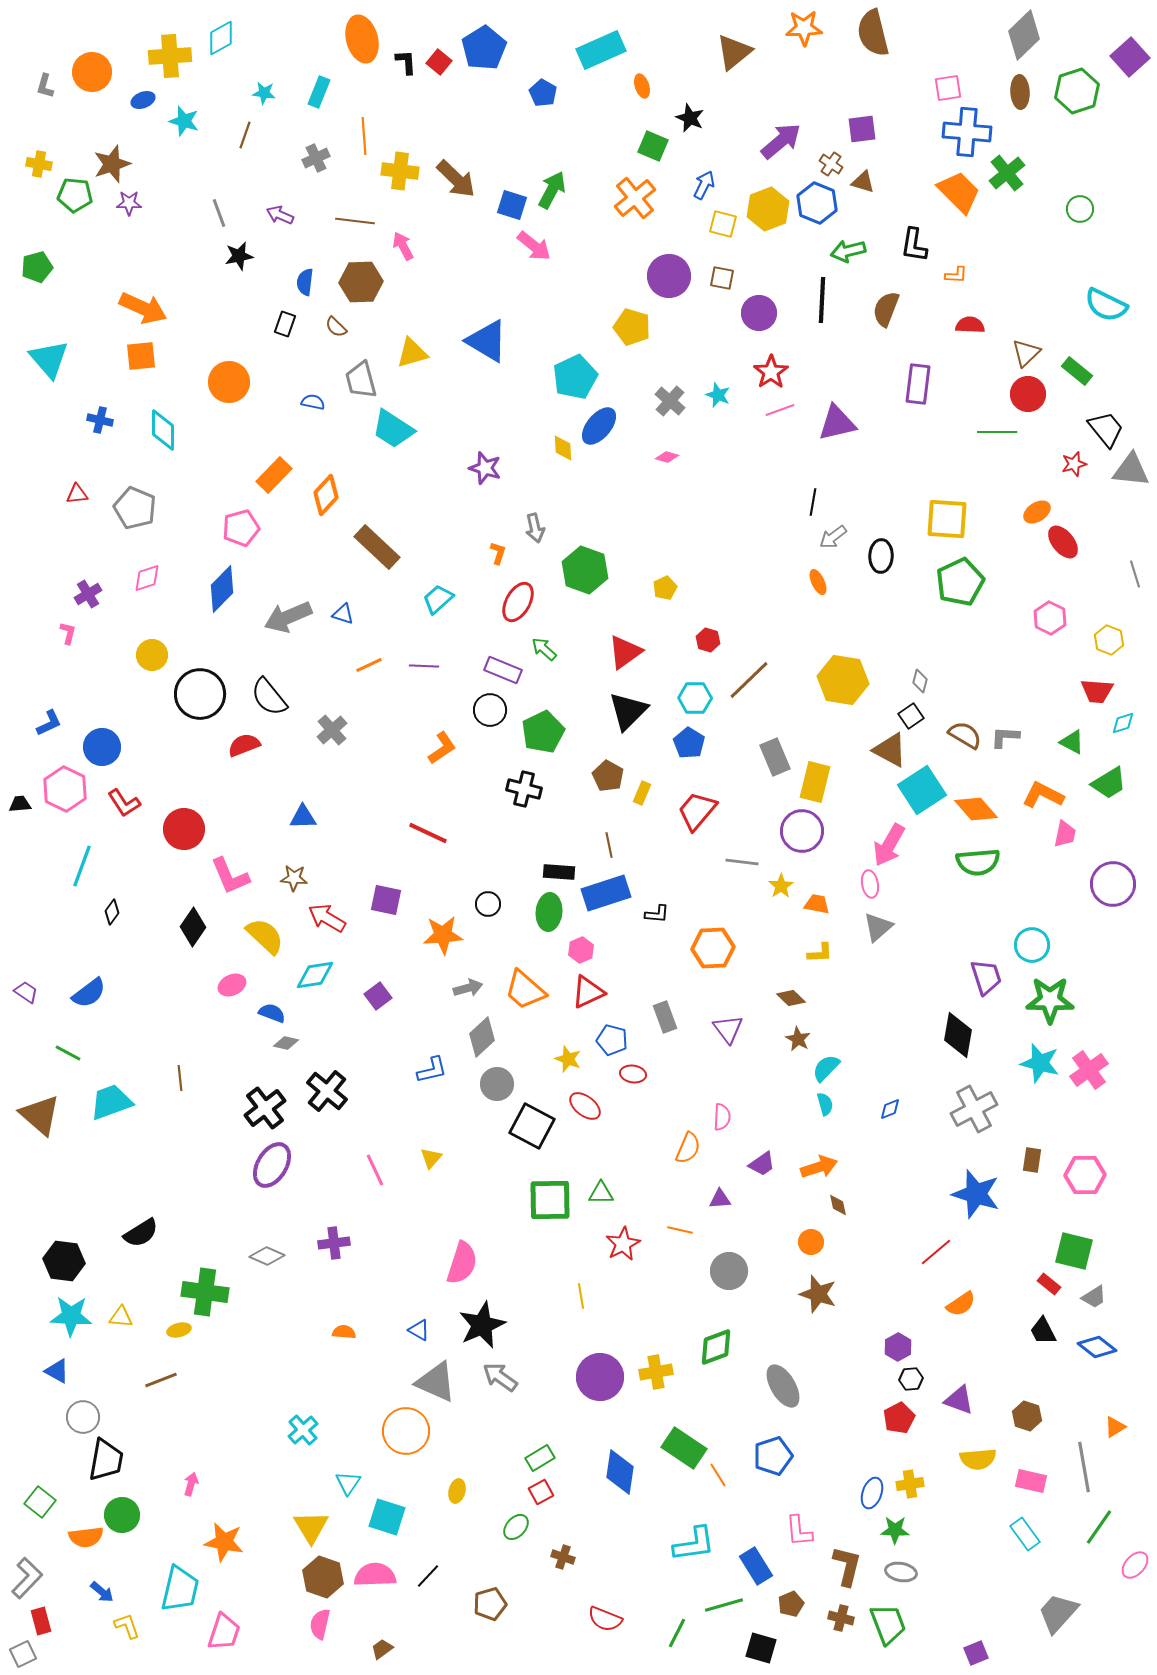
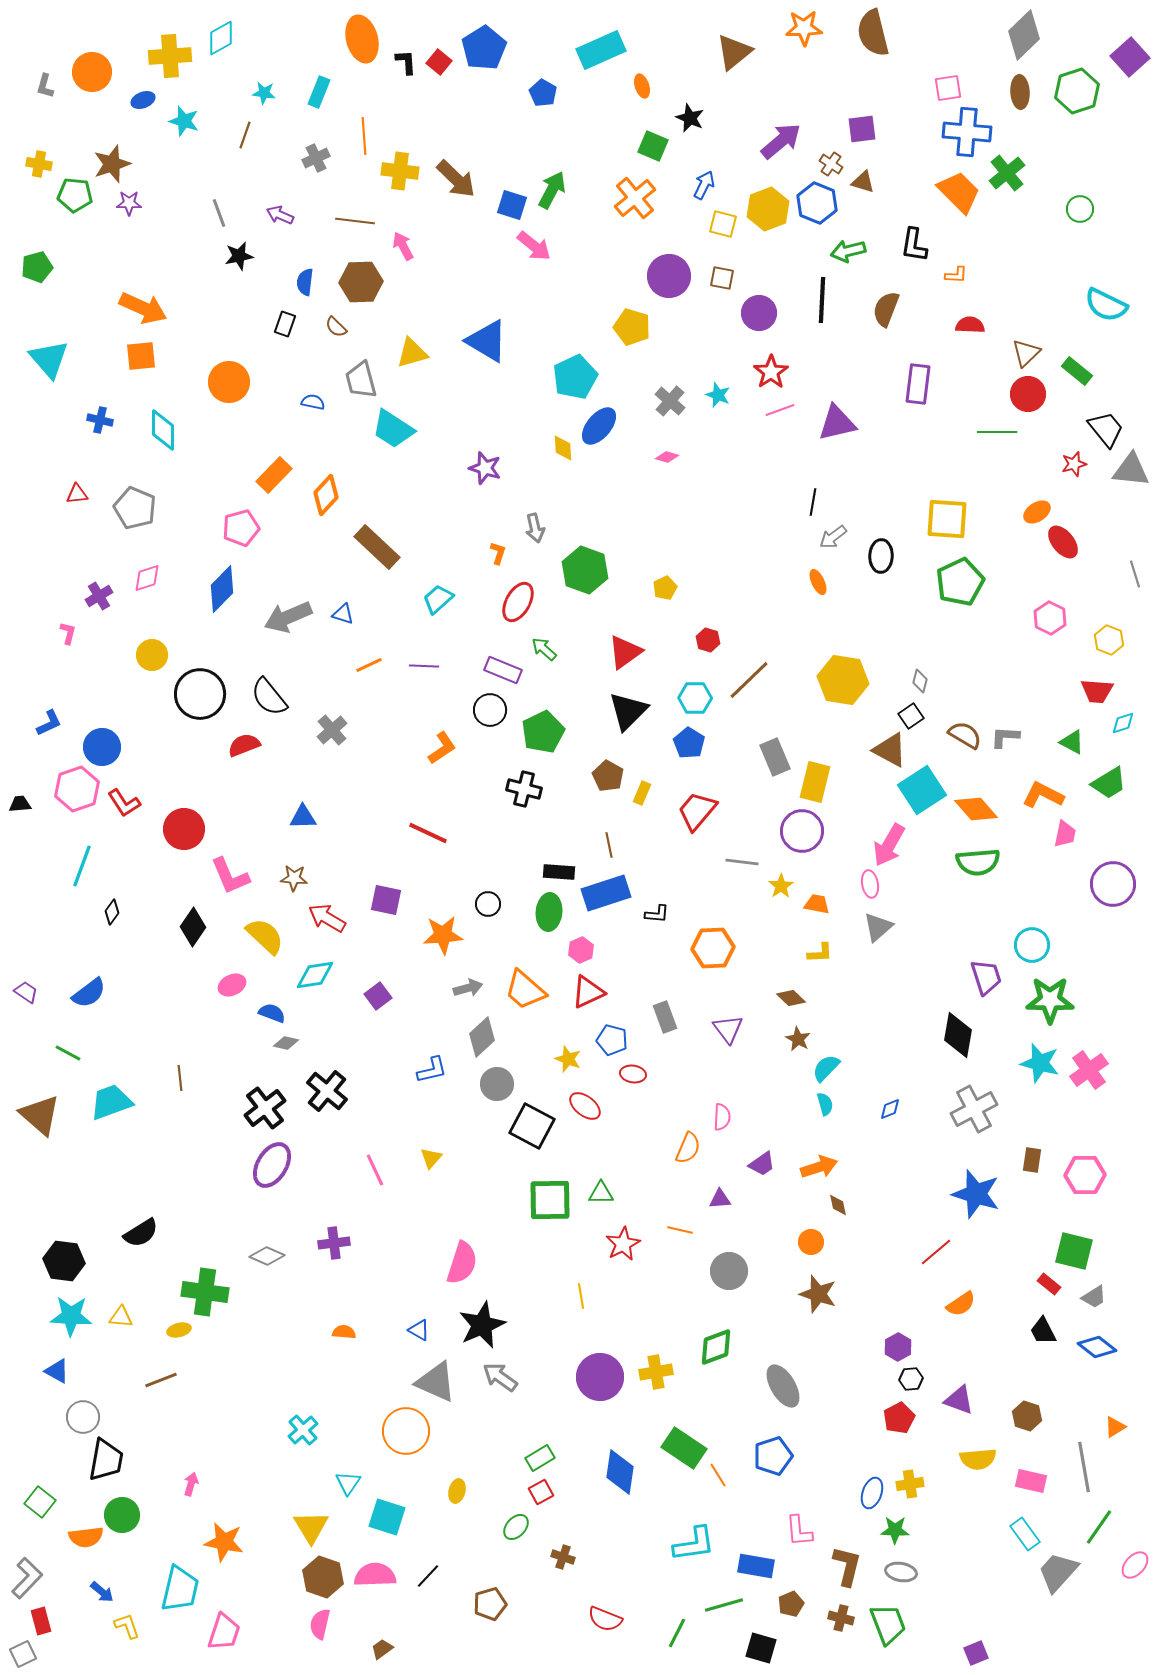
purple cross at (88, 594): moved 11 px right, 2 px down
pink hexagon at (65, 789): moved 12 px right; rotated 15 degrees clockwise
blue rectangle at (756, 1566): rotated 48 degrees counterclockwise
gray trapezoid at (1058, 1613): moved 41 px up
